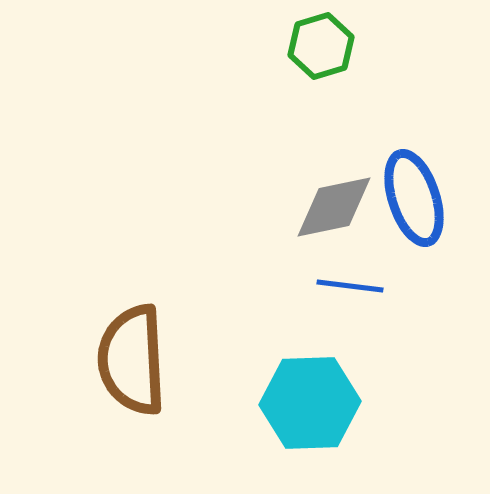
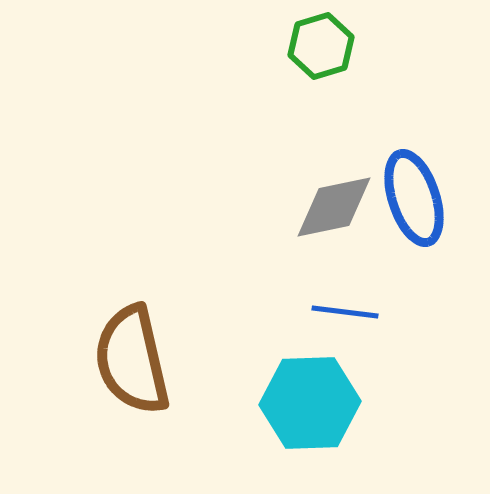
blue line: moved 5 px left, 26 px down
brown semicircle: rotated 10 degrees counterclockwise
